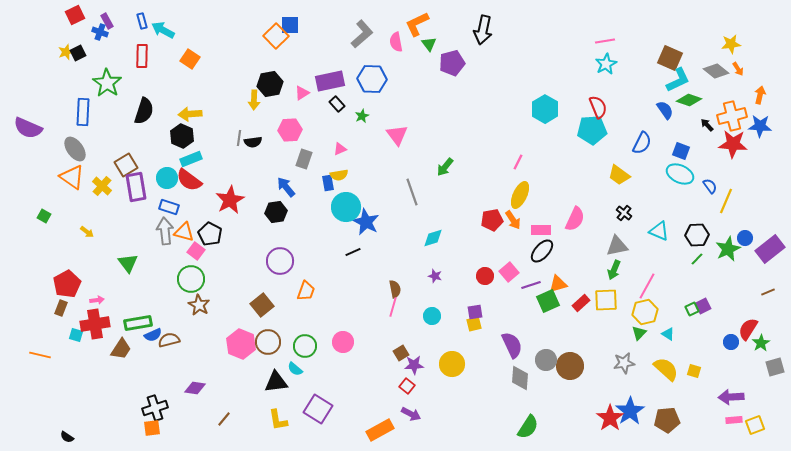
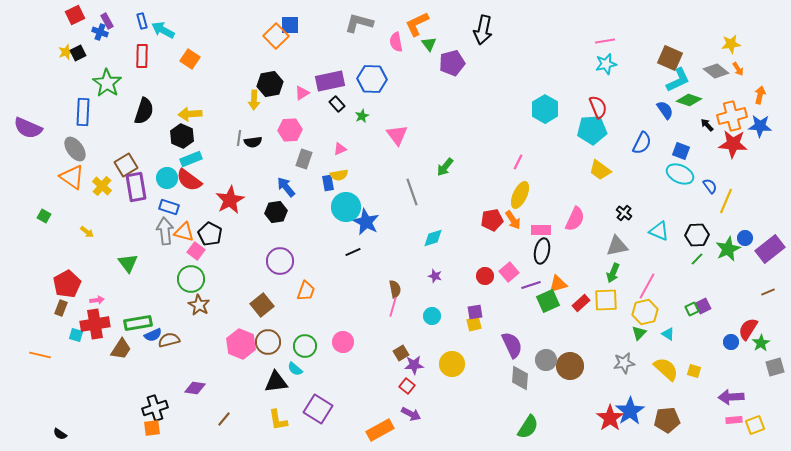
gray L-shape at (362, 34): moved 3 px left, 11 px up; rotated 124 degrees counterclockwise
cyan star at (606, 64): rotated 15 degrees clockwise
yellow trapezoid at (619, 175): moved 19 px left, 5 px up
black ellipse at (542, 251): rotated 30 degrees counterclockwise
green arrow at (614, 270): moved 1 px left, 3 px down
black semicircle at (67, 437): moved 7 px left, 3 px up
